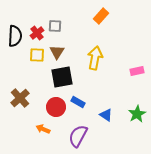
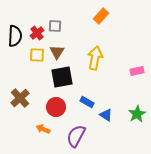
blue rectangle: moved 9 px right
purple semicircle: moved 2 px left
